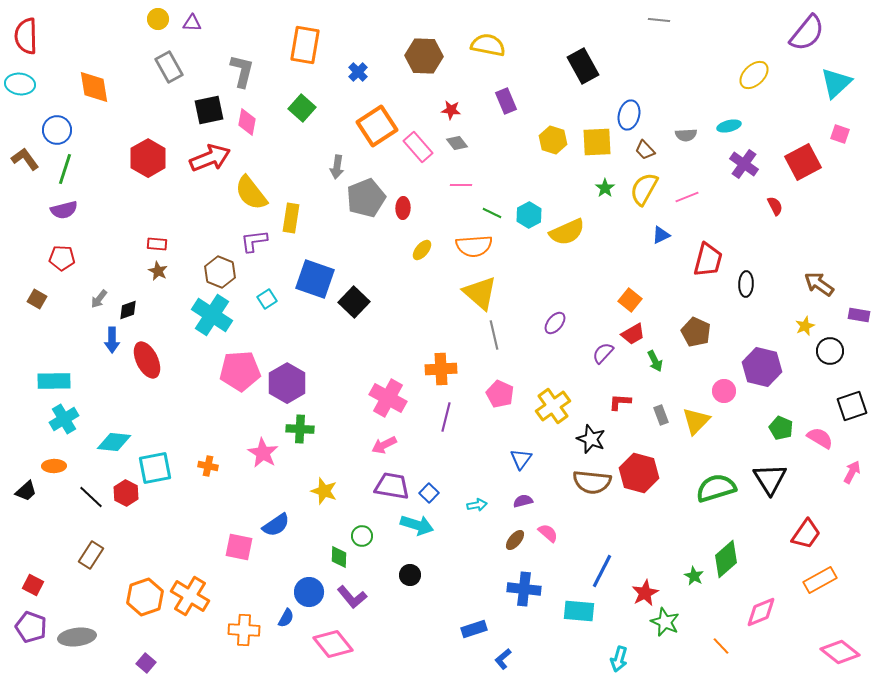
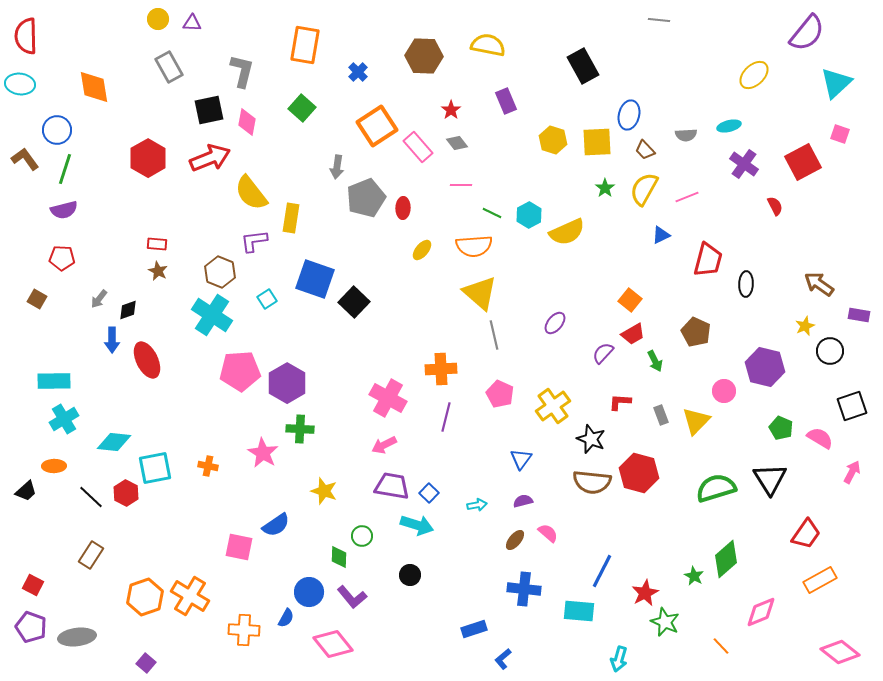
red star at (451, 110): rotated 30 degrees clockwise
purple hexagon at (762, 367): moved 3 px right
